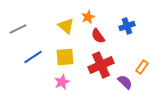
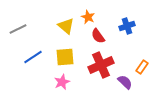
orange star: rotated 24 degrees counterclockwise
